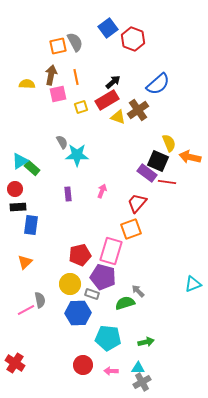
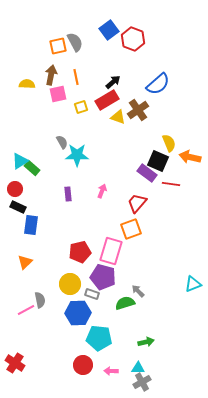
blue square at (108, 28): moved 1 px right, 2 px down
red line at (167, 182): moved 4 px right, 2 px down
black rectangle at (18, 207): rotated 28 degrees clockwise
red pentagon at (80, 255): moved 3 px up
cyan pentagon at (108, 338): moved 9 px left
